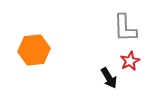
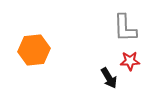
red star: rotated 24 degrees clockwise
